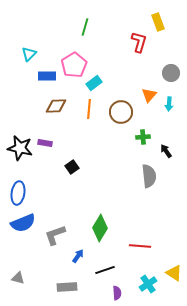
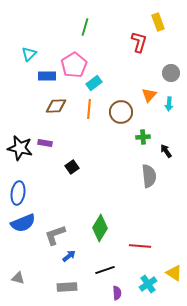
blue arrow: moved 9 px left; rotated 16 degrees clockwise
